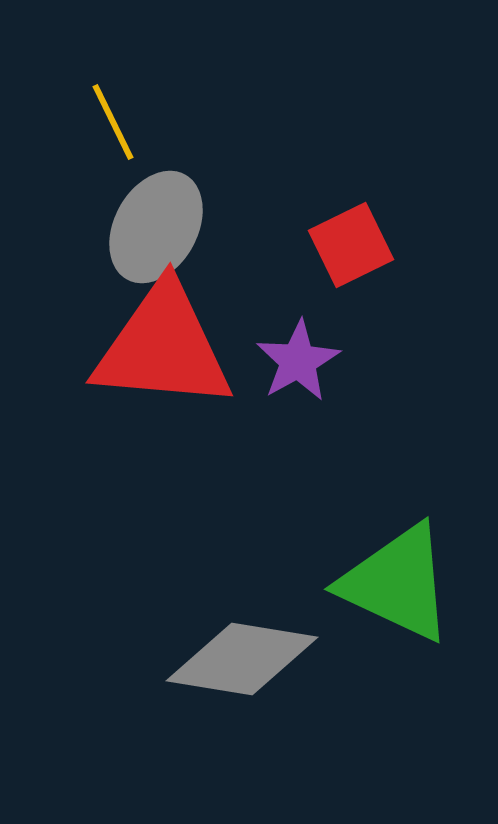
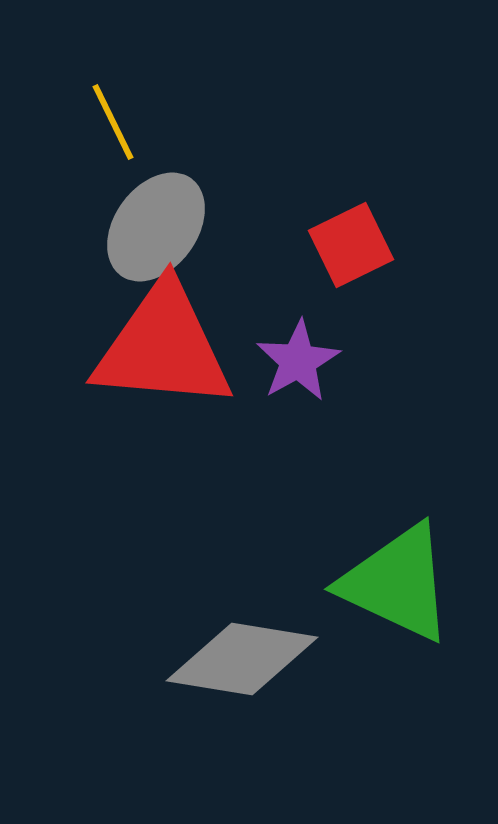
gray ellipse: rotated 7 degrees clockwise
